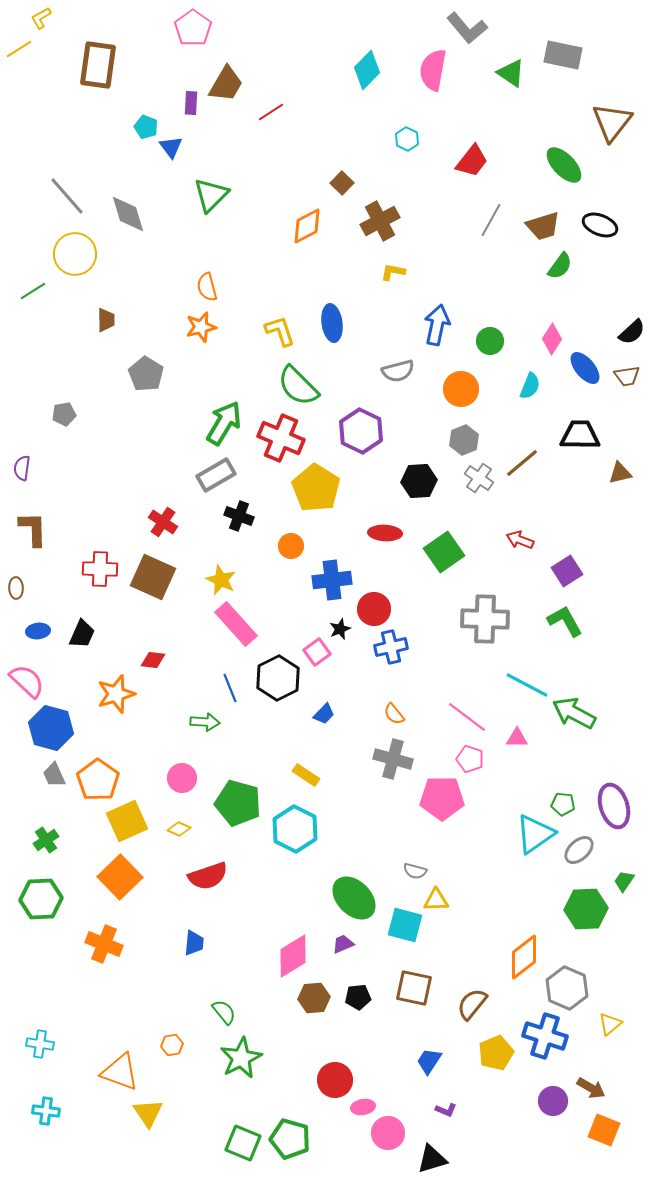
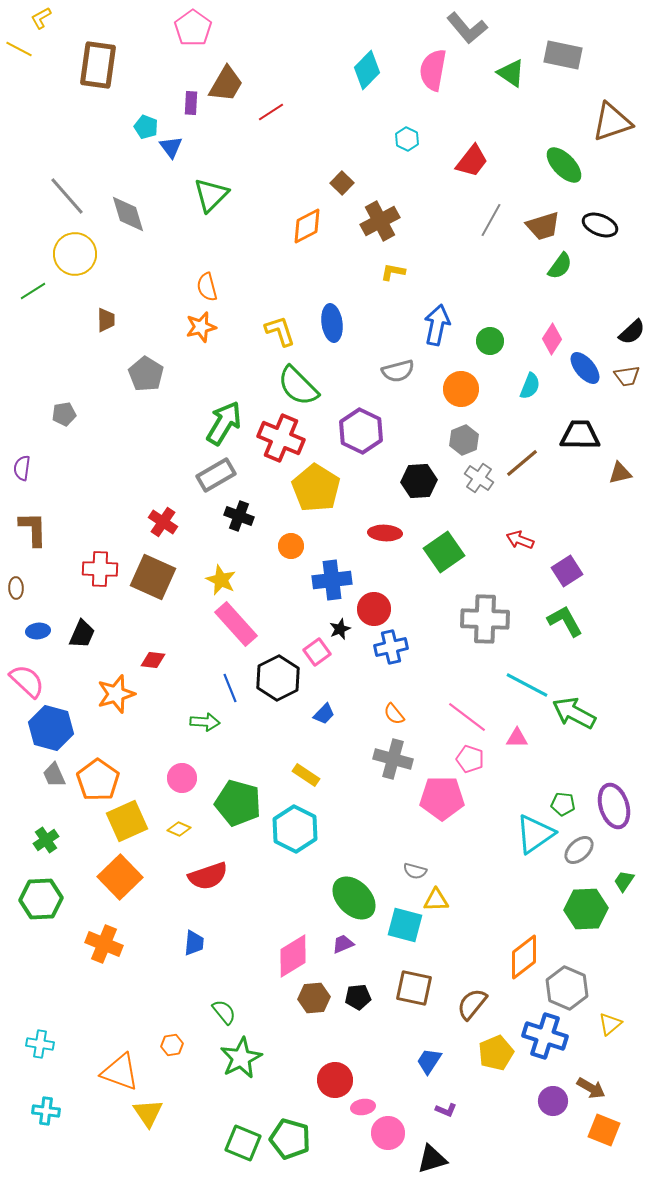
yellow line at (19, 49): rotated 60 degrees clockwise
brown triangle at (612, 122): rotated 33 degrees clockwise
